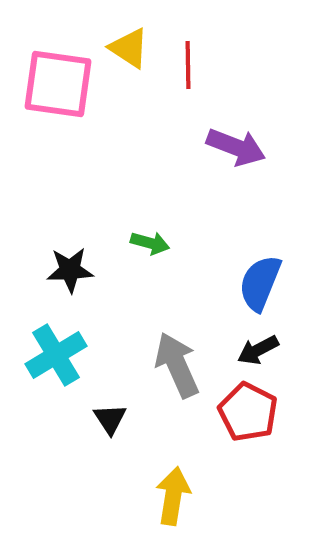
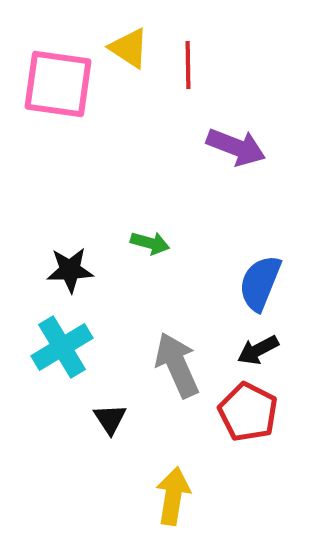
cyan cross: moved 6 px right, 8 px up
